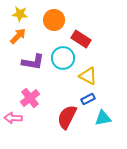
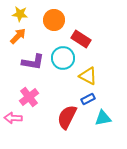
pink cross: moved 1 px left, 1 px up
